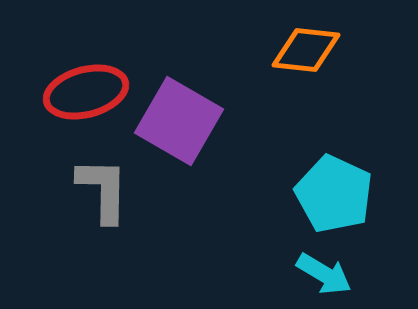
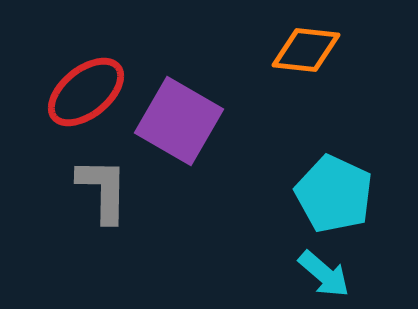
red ellipse: rotated 24 degrees counterclockwise
cyan arrow: rotated 10 degrees clockwise
